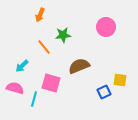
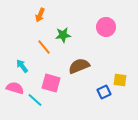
cyan arrow: rotated 96 degrees clockwise
cyan line: moved 1 px right, 1 px down; rotated 63 degrees counterclockwise
